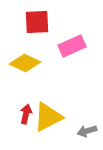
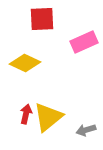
red square: moved 5 px right, 3 px up
pink rectangle: moved 12 px right, 4 px up
yellow triangle: rotated 12 degrees counterclockwise
gray arrow: moved 1 px left, 1 px up
